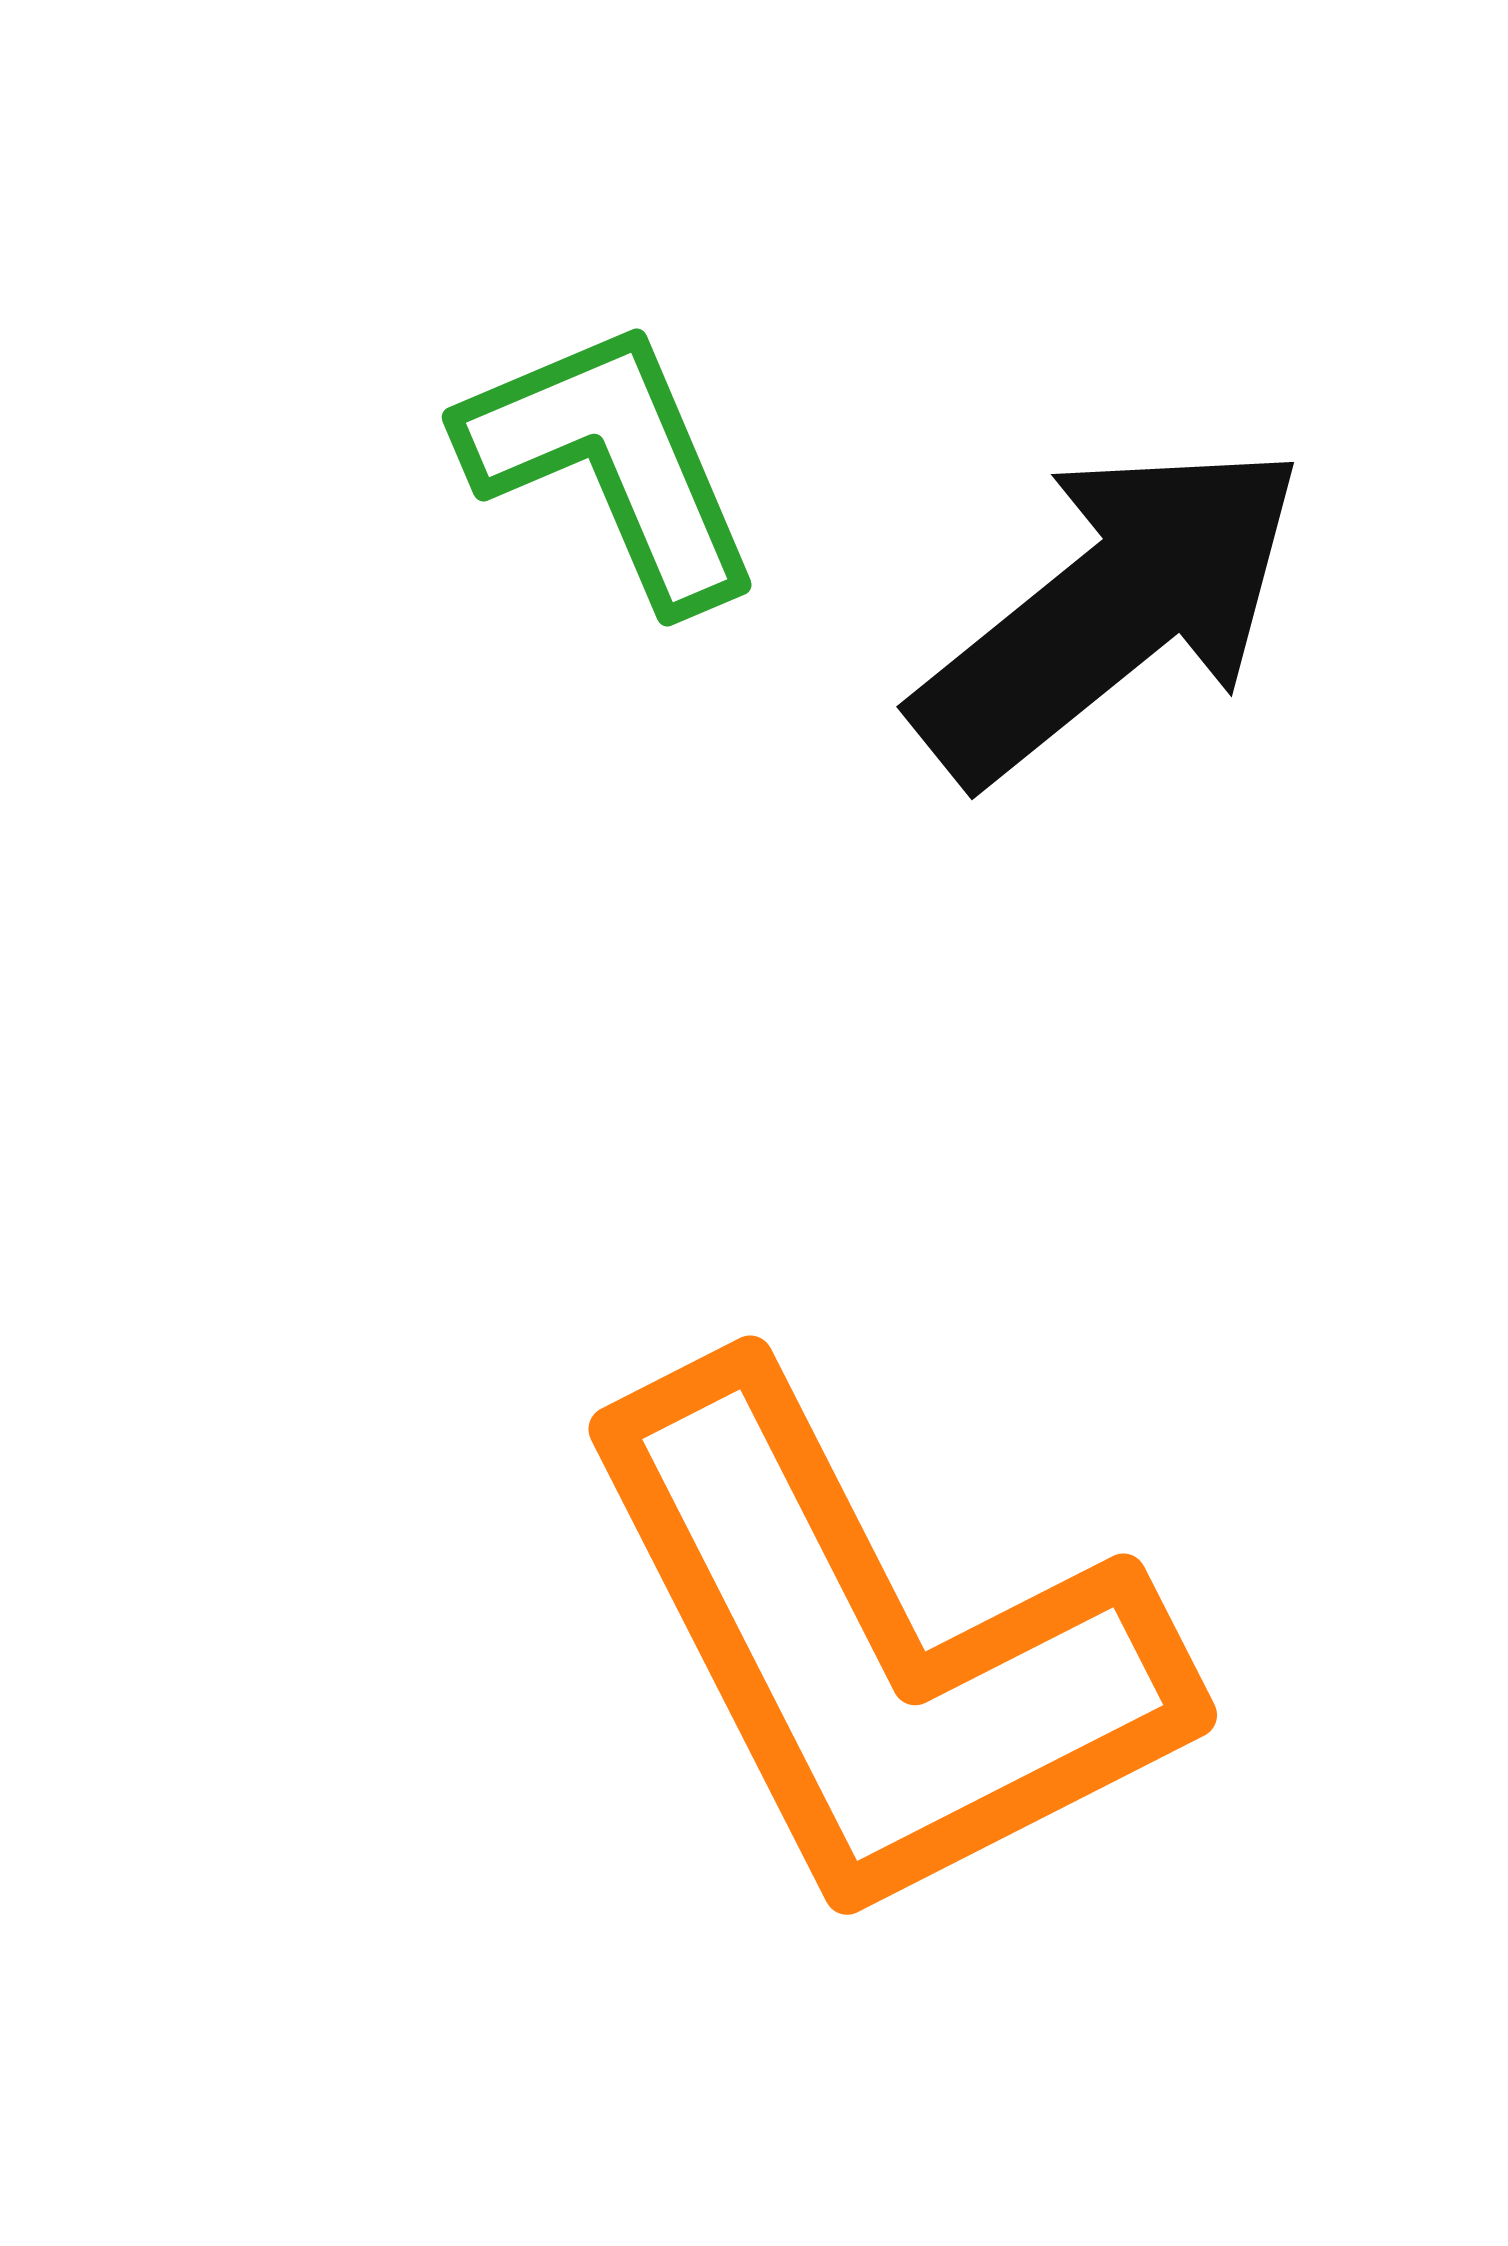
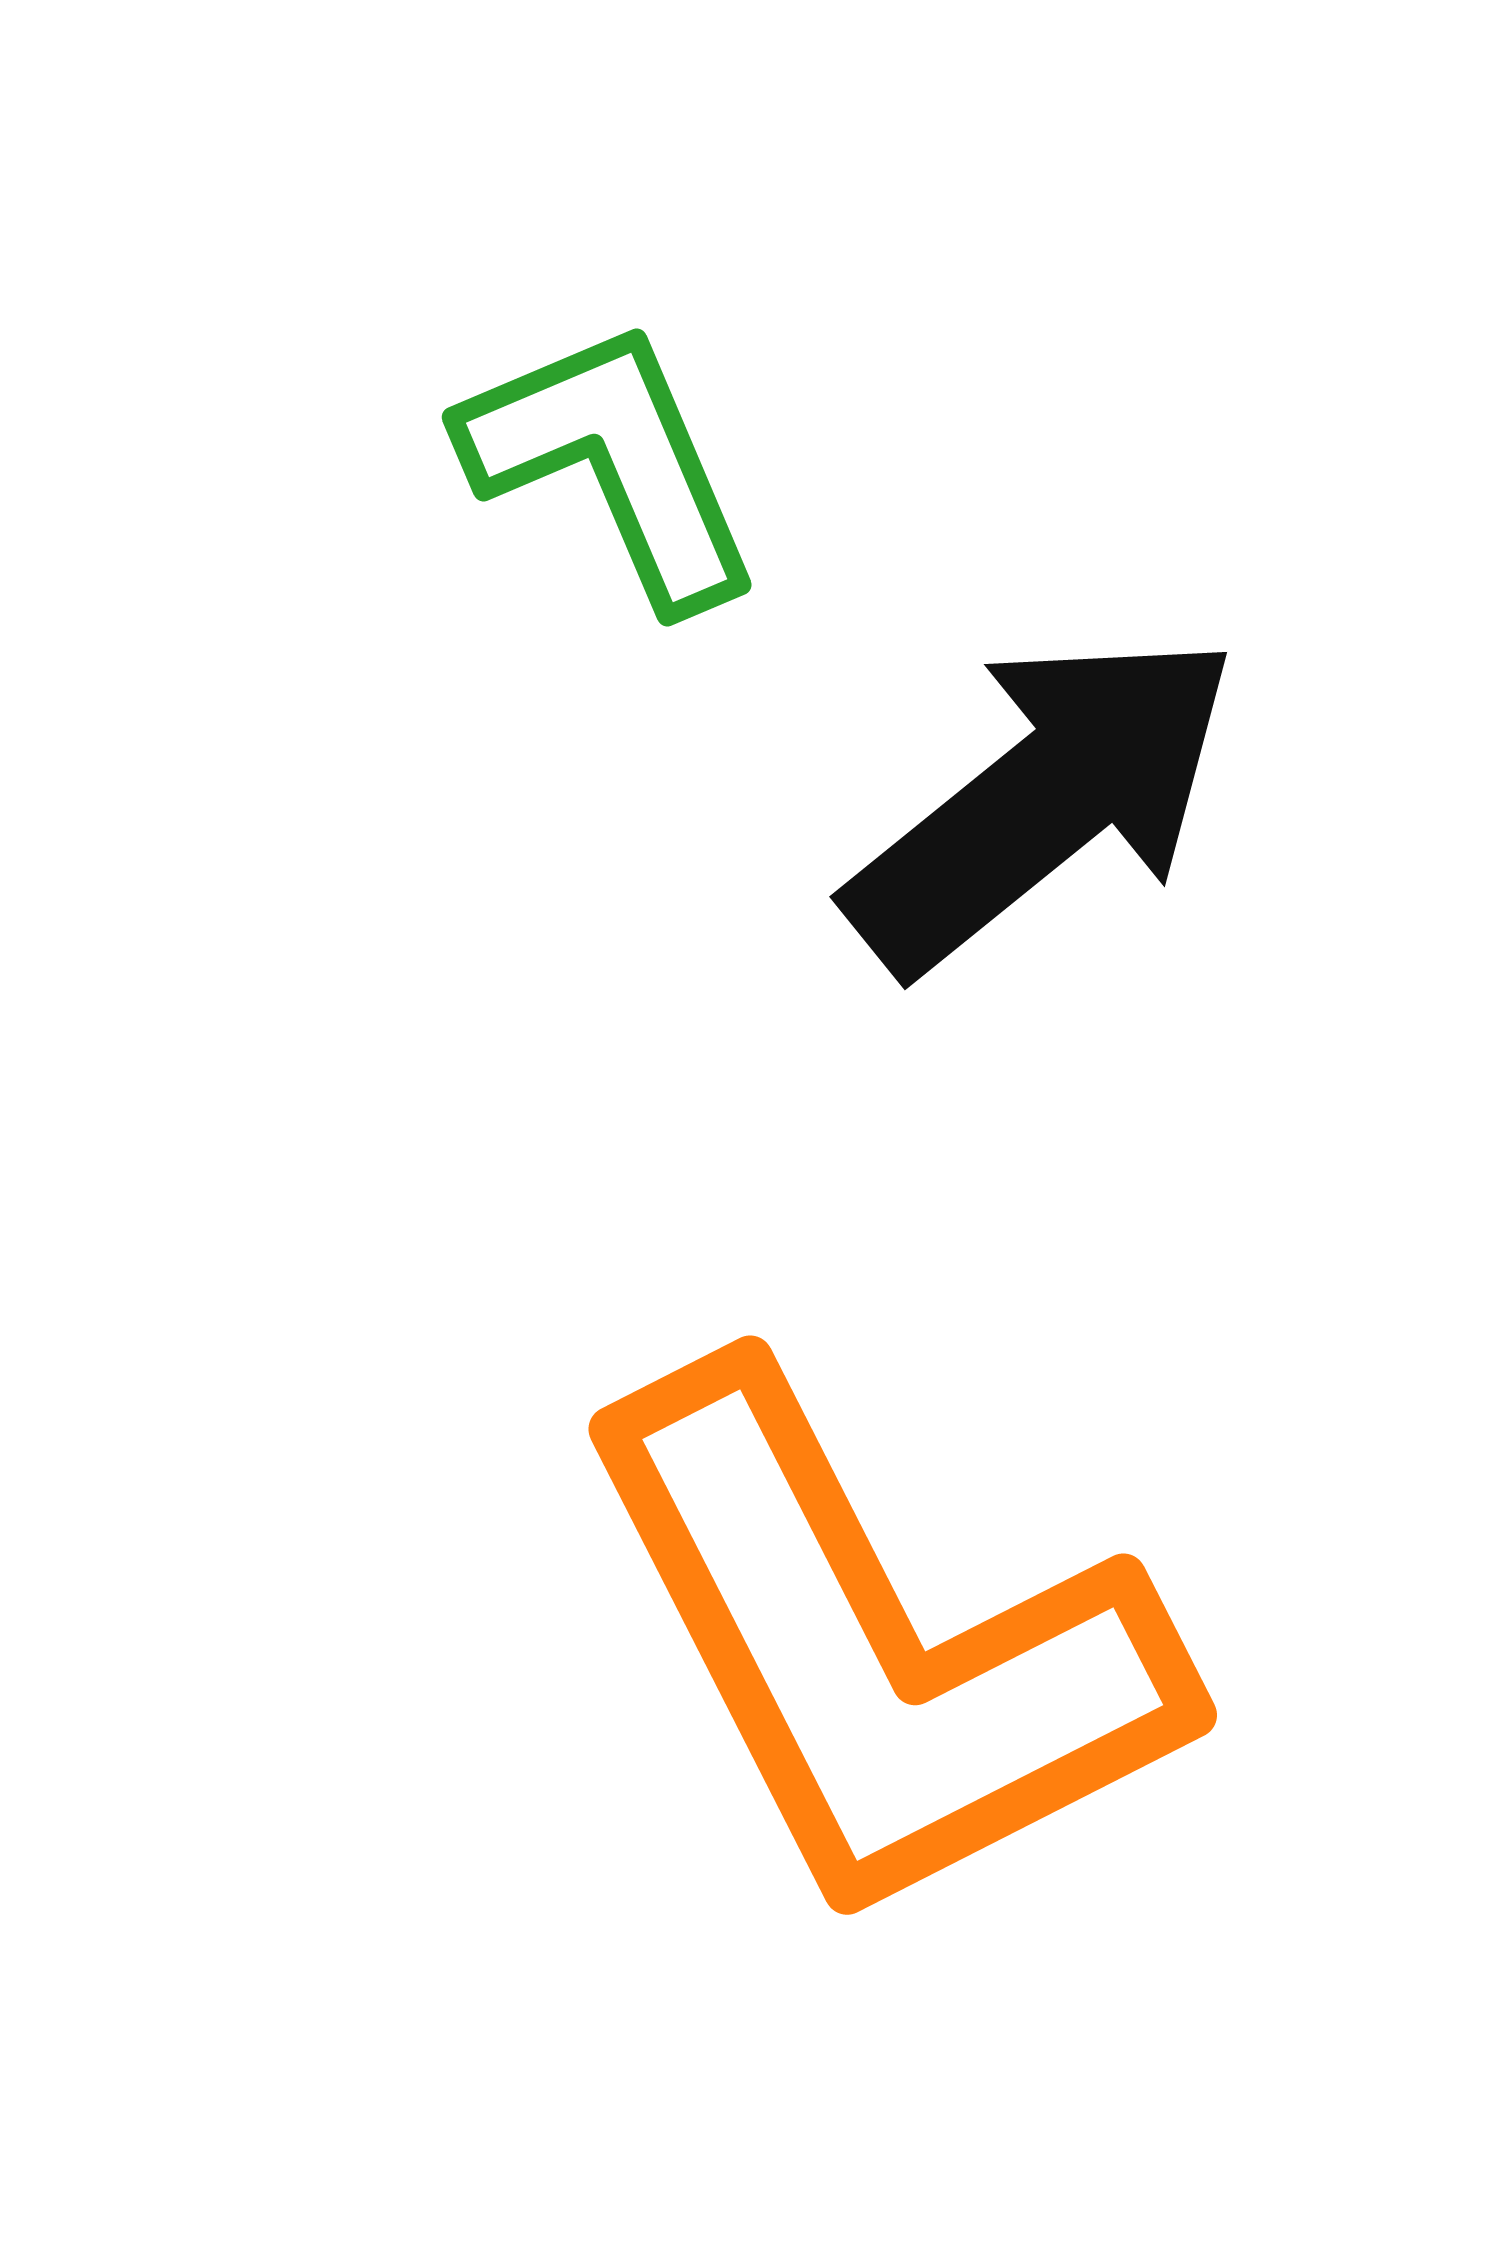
black arrow: moved 67 px left, 190 px down
